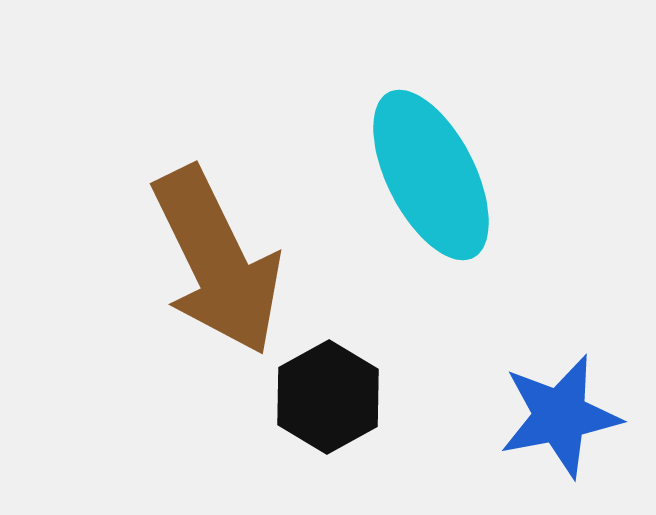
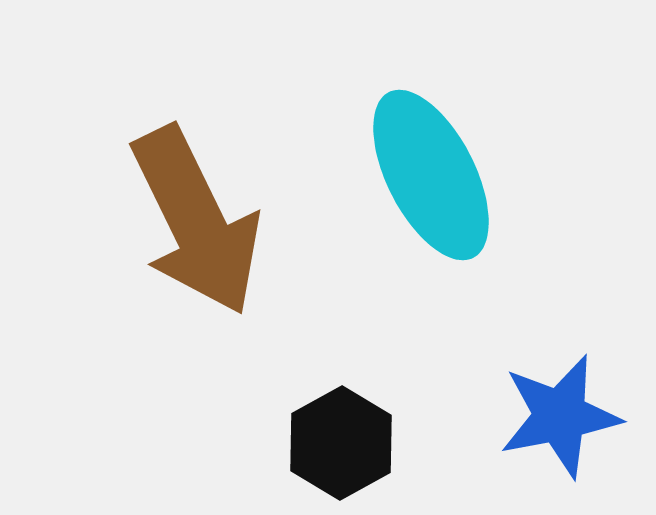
brown arrow: moved 21 px left, 40 px up
black hexagon: moved 13 px right, 46 px down
